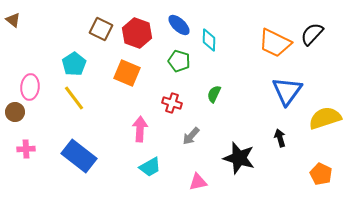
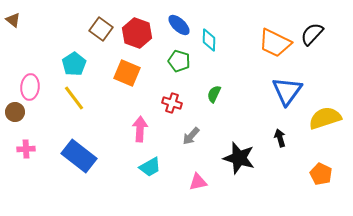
brown square: rotated 10 degrees clockwise
